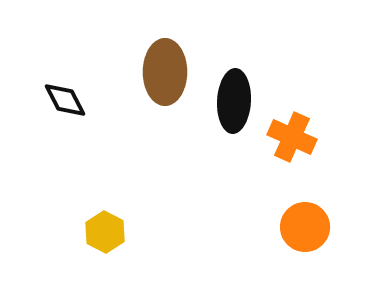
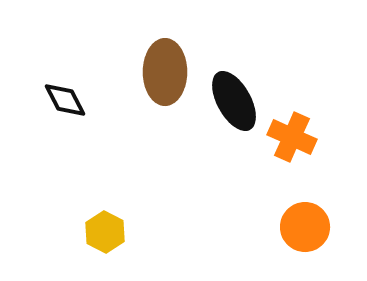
black ellipse: rotated 32 degrees counterclockwise
